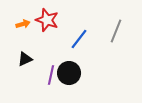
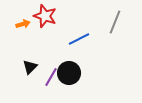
red star: moved 2 px left, 4 px up
gray line: moved 1 px left, 9 px up
blue line: rotated 25 degrees clockwise
black triangle: moved 5 px right, 8 px down; rotated 21 degrees counterclockwise
purple line: moved 2 px down; rotated 18 degrees clockwise
